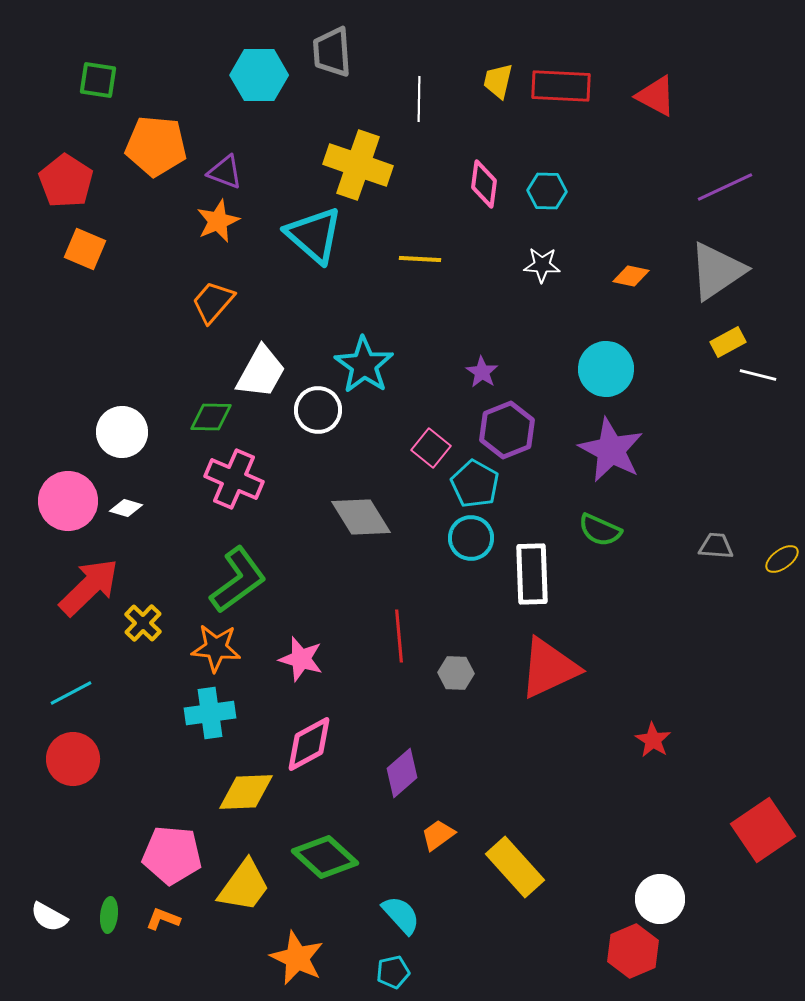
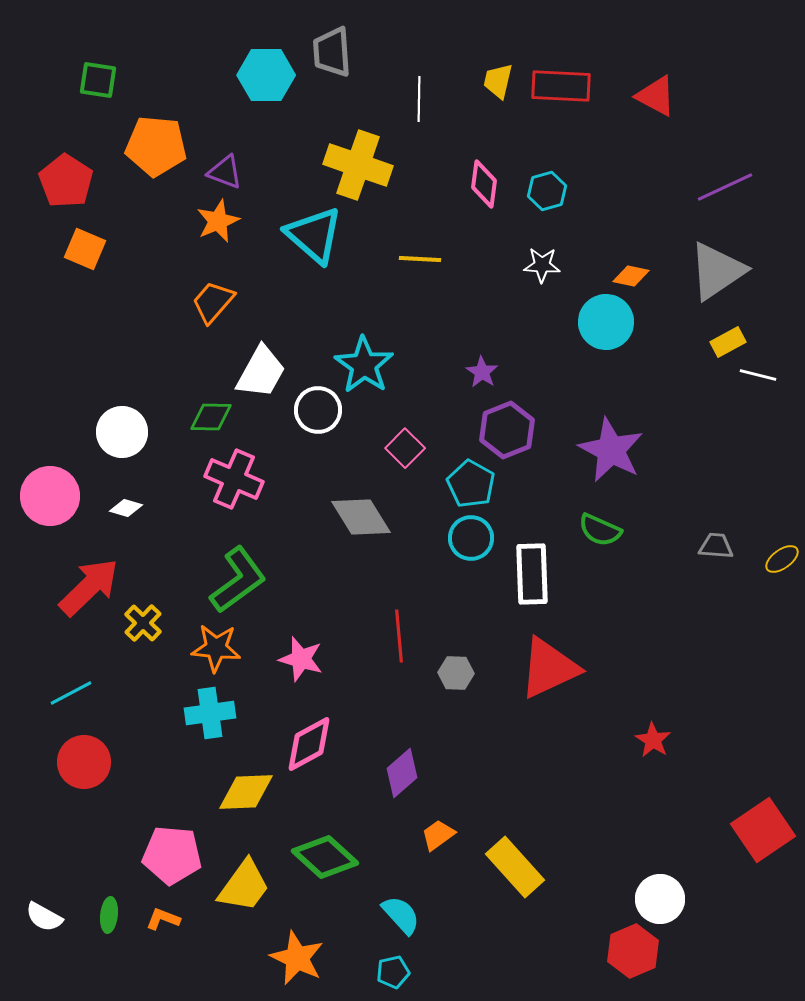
cyan hexagon at (259, 75): moved 7 px right
cyan hexagon at (547, 191): rotated 18 degrees counterclockwise
cyan circle at (606, 369): moved 47 px up
pink square at (431, 448): moved 26 px left; rotated 6 degrees clockwise
cyan pentagon at (475, 484): moved 4 px left
pink circle at (68, 501): moved 18 px left, 5 px up
red circle at (73, 759): moved 11 px right, 3 px down
white semicircle at (49, 917): moved 5 px left
